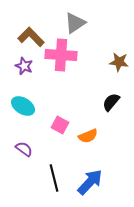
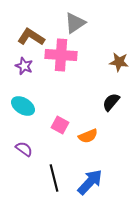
brown L-shape: rotated 12 degrees counterclockwise
